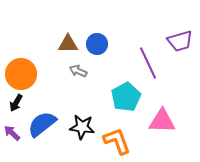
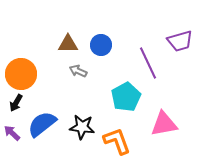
blue circle: moved 4 px right, 1 px down
pink triangle: moved 2 px right, 3 px down; rotated 12 degrees counterclockwise
